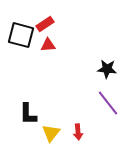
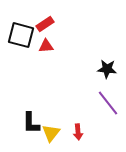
red triangle: moved 2 px left, 1 px down
black L-shape: moved 3 px right, 9 px down
